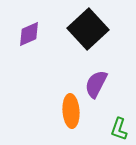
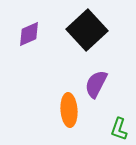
black square: moved 1 px left, 1 px down
orange ellipse: moved 2 px left, 1 px up
